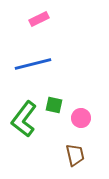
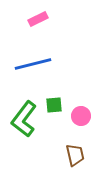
pink rectangle: moved 1 px left
green square: rotated 18 degrees counterclockwise
pink circle: moved 2 px up
